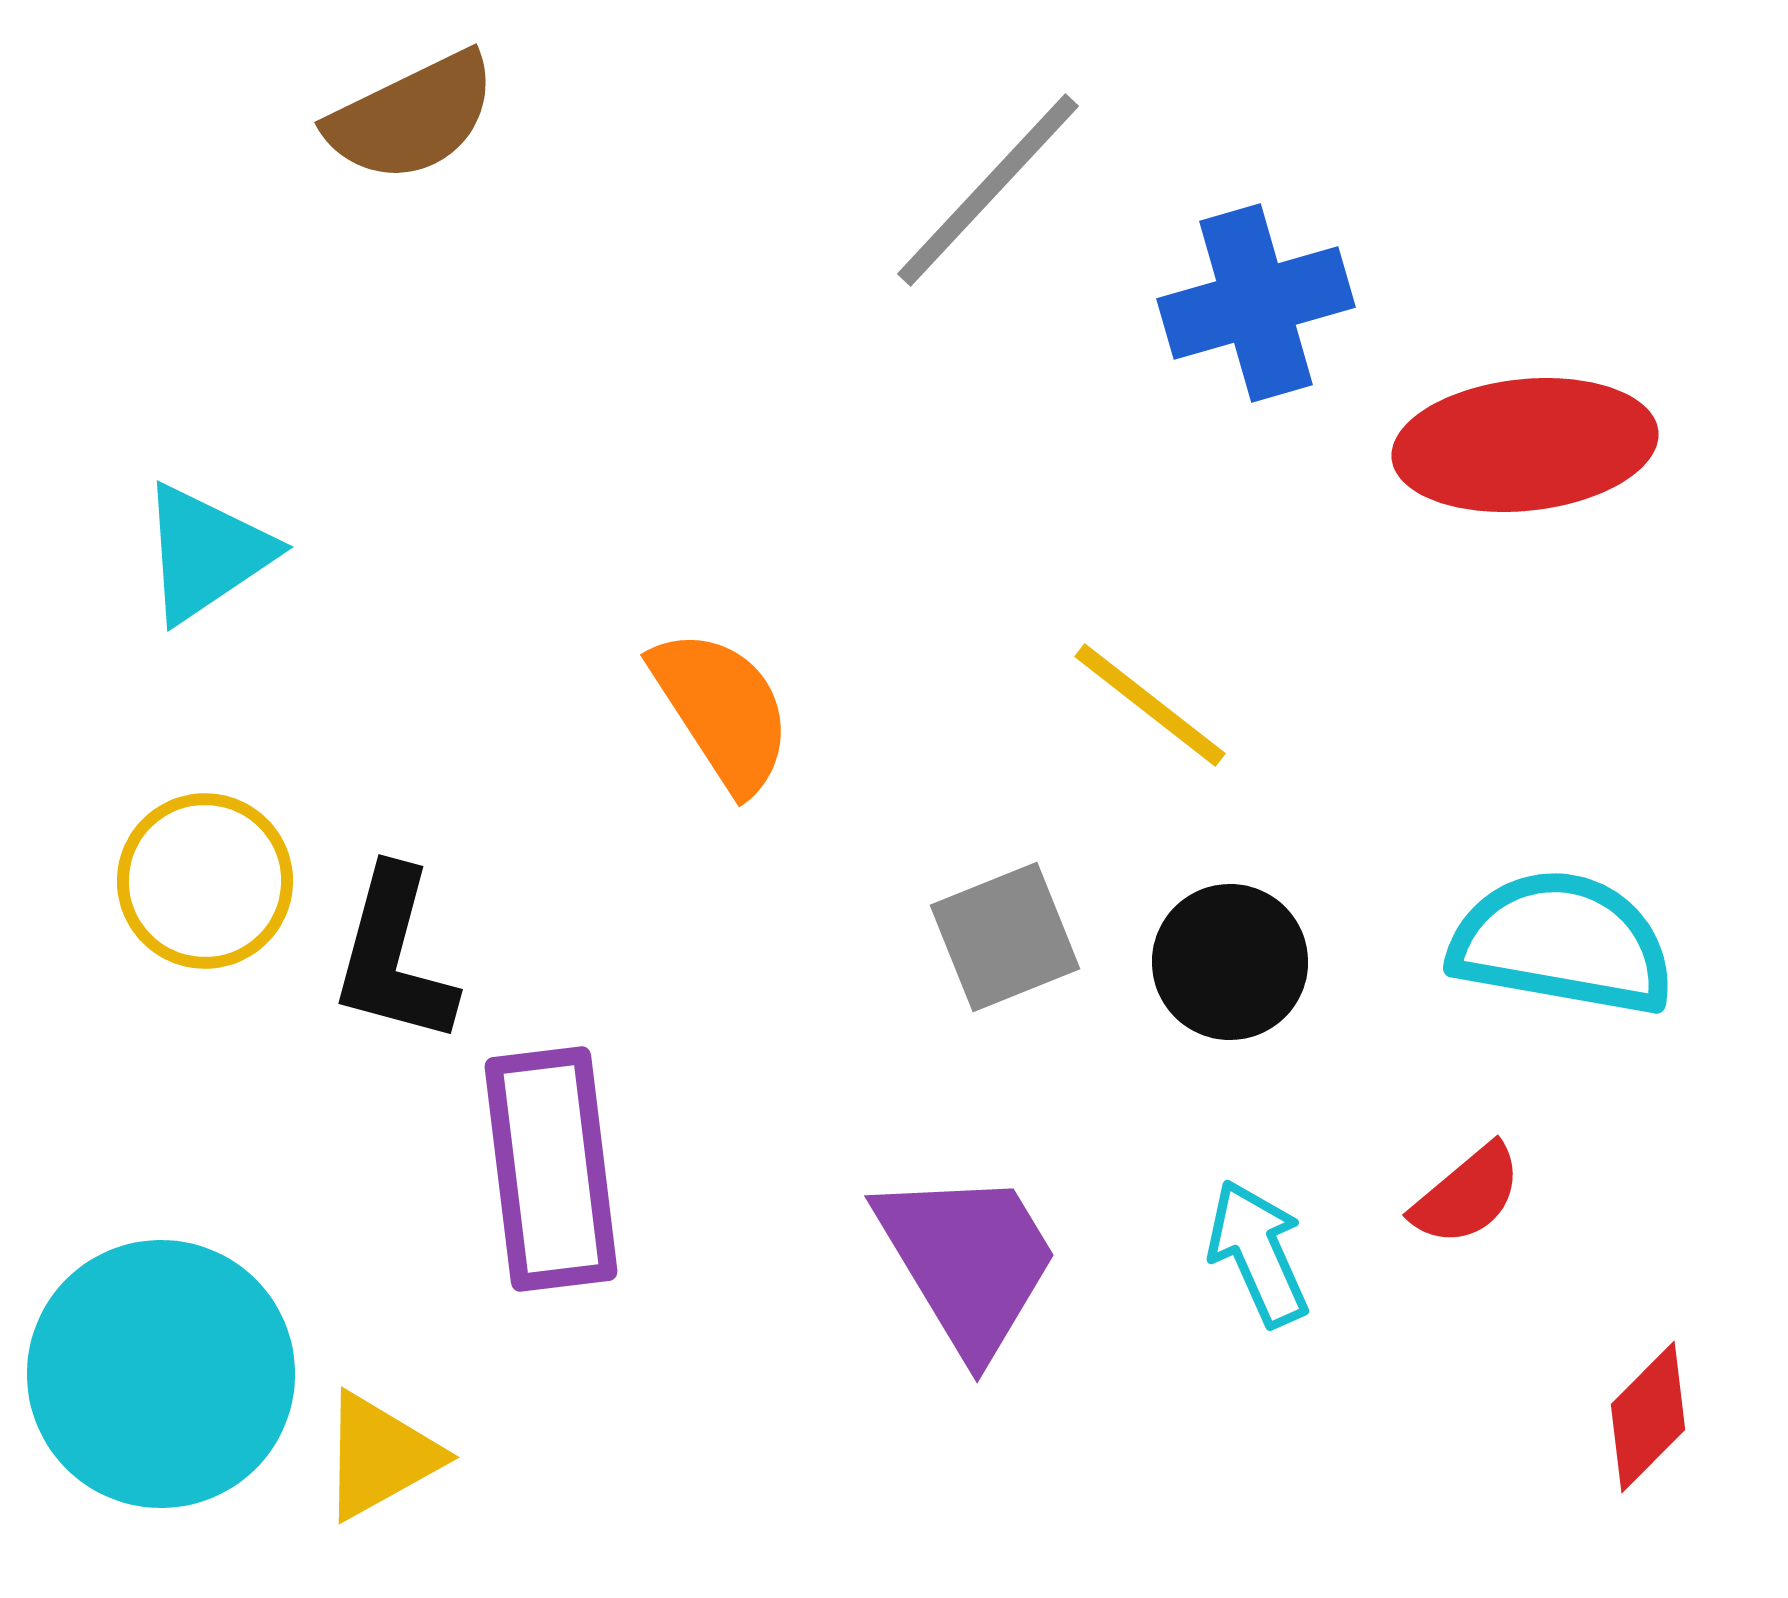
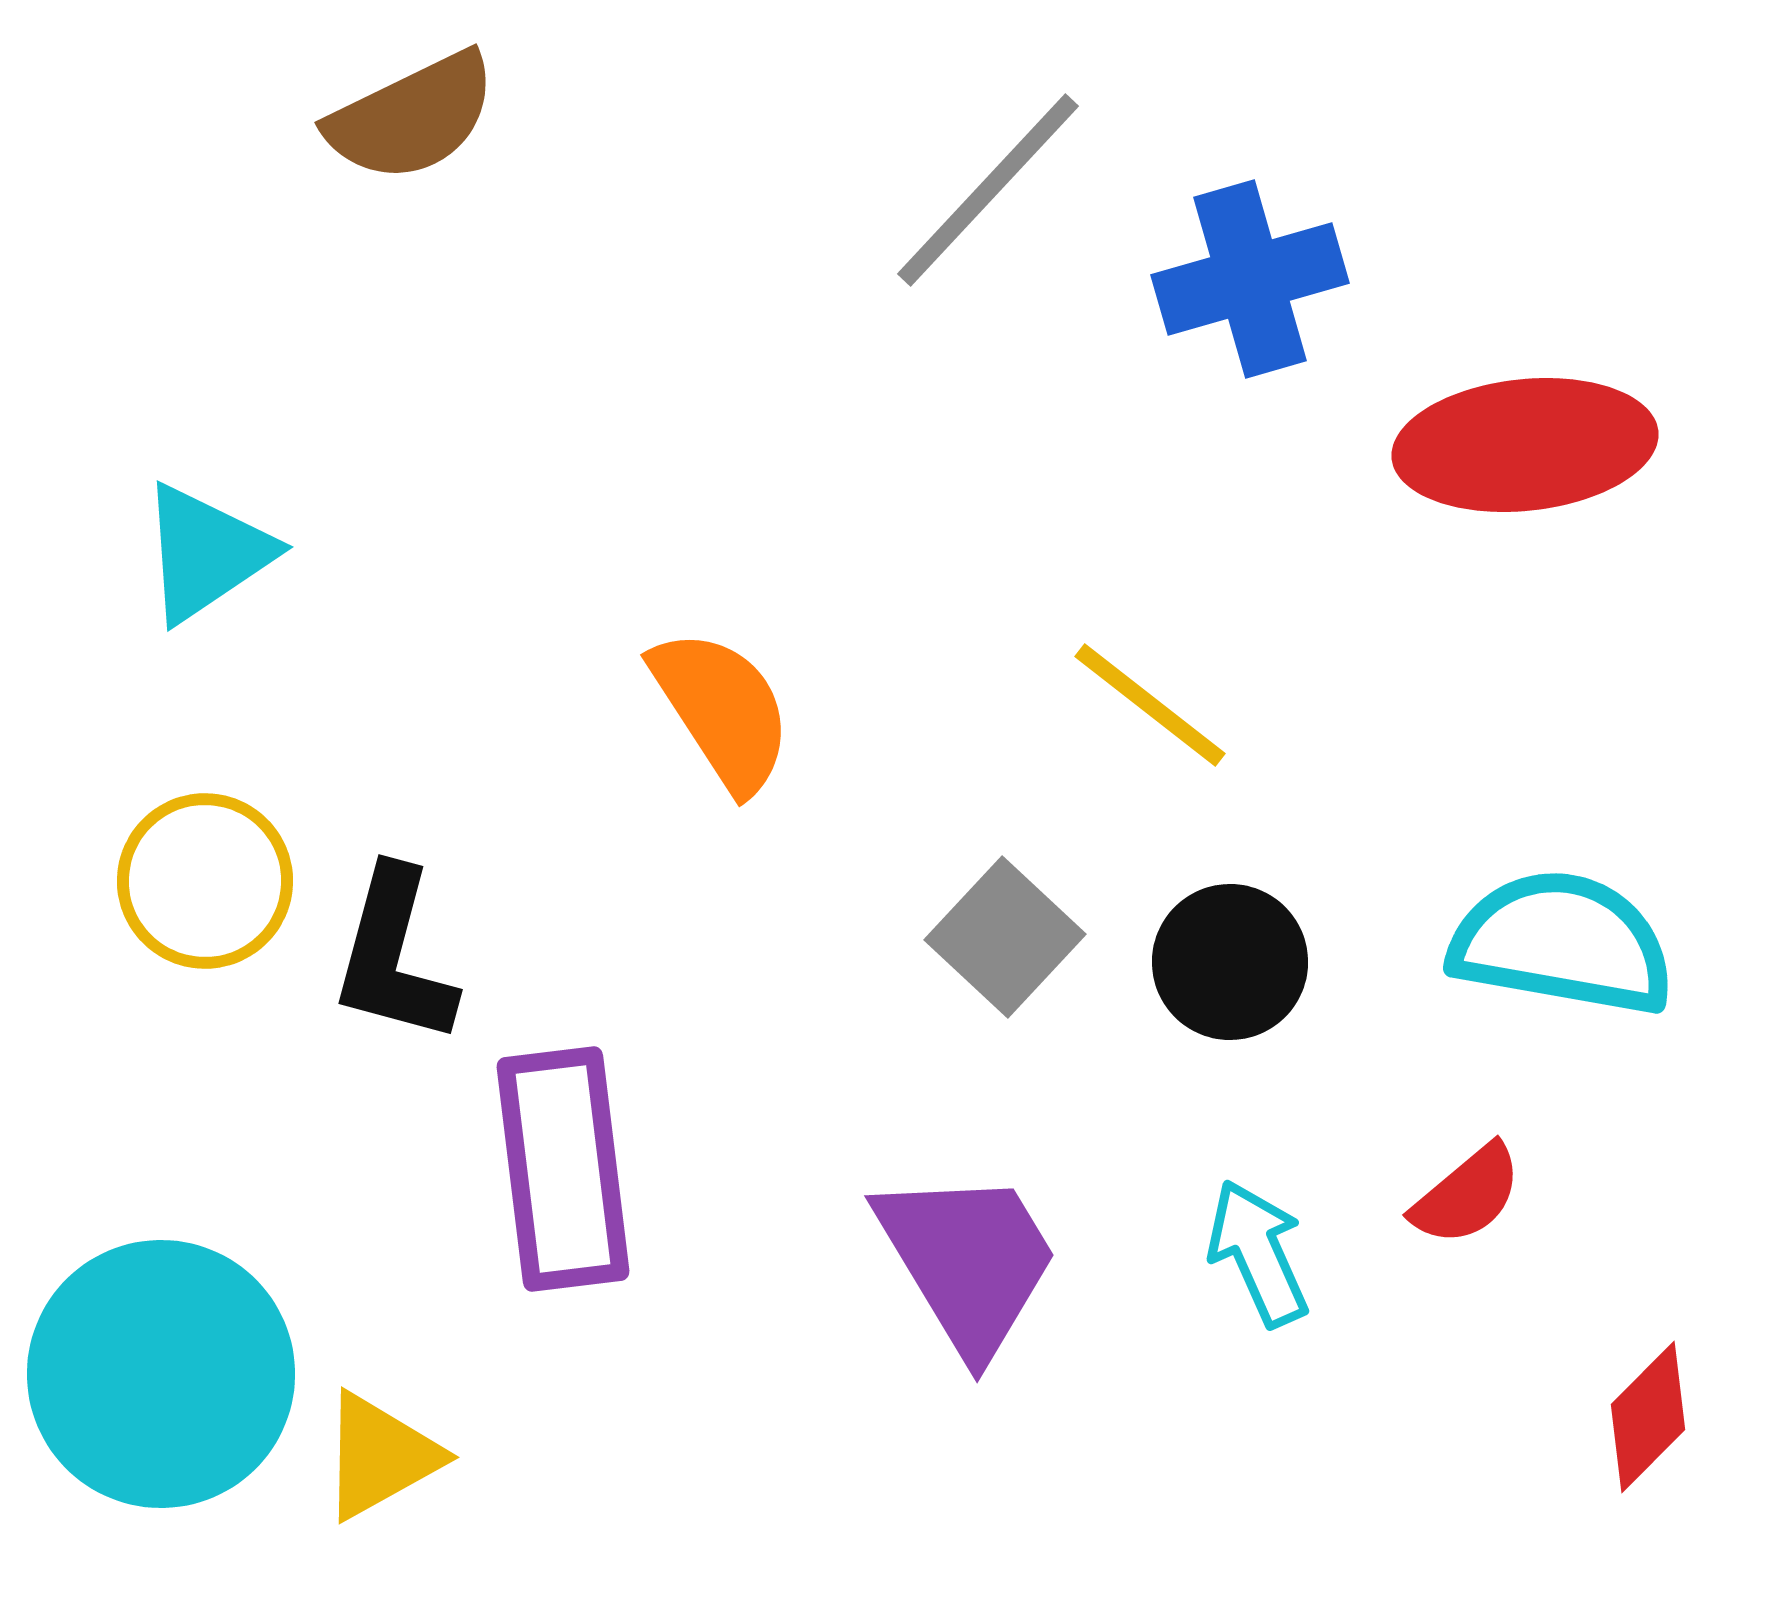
blue cross: moved 6 px left, 24 px up
gray square: rotated 25 degrees counterclockwise
purple rectangle: moved 12 px right
